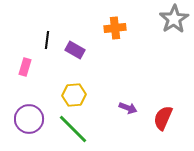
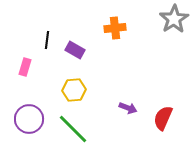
yellow hexagon: moved 5 px up
